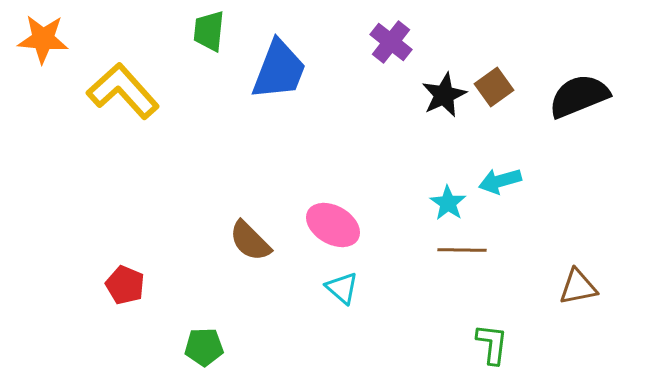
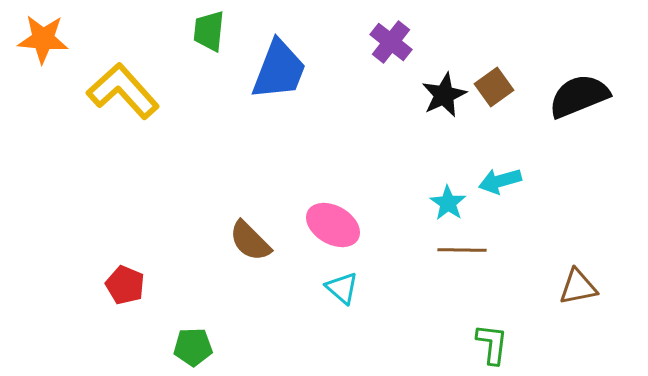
green pentagon: moved 11 px left
